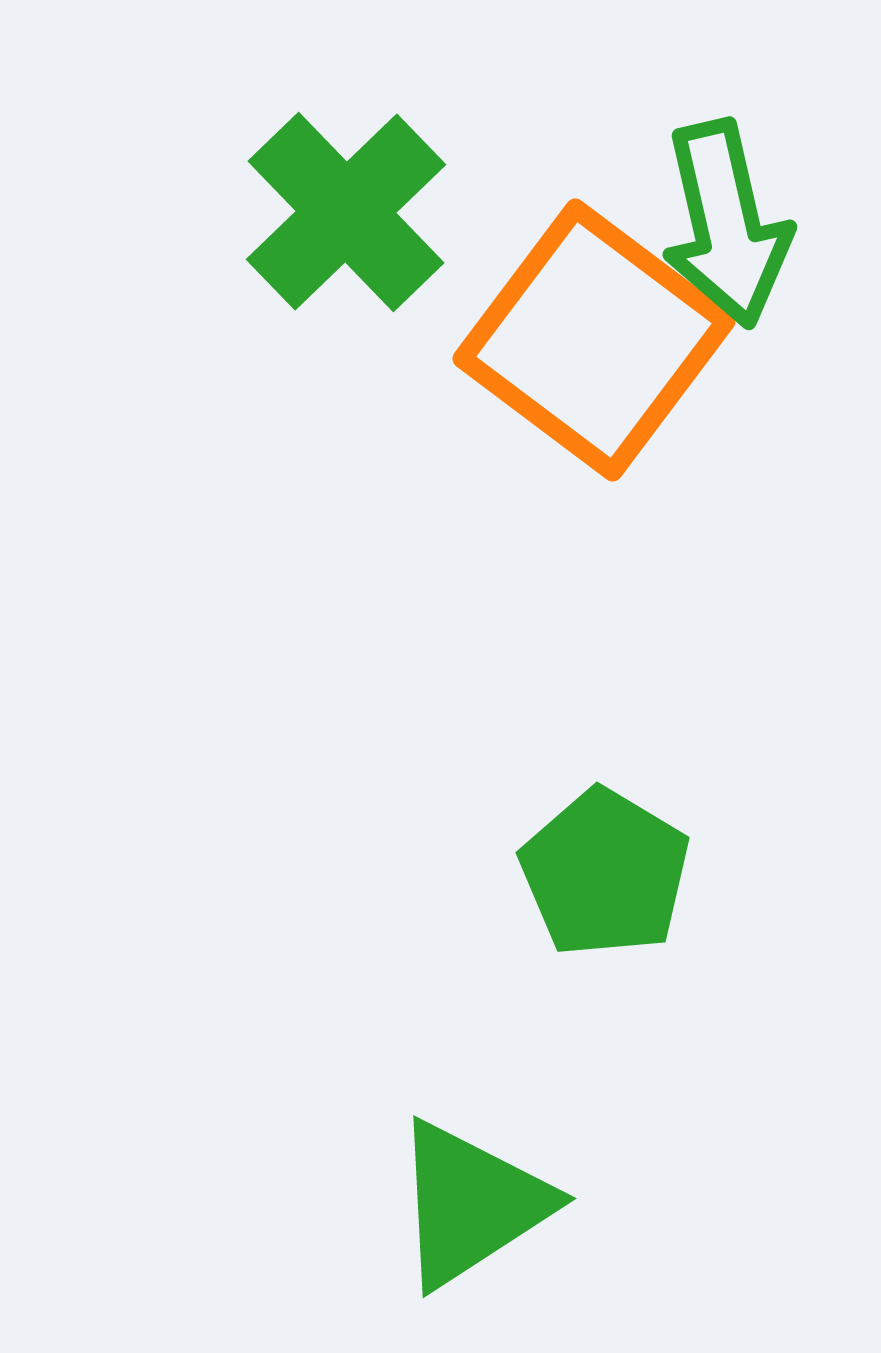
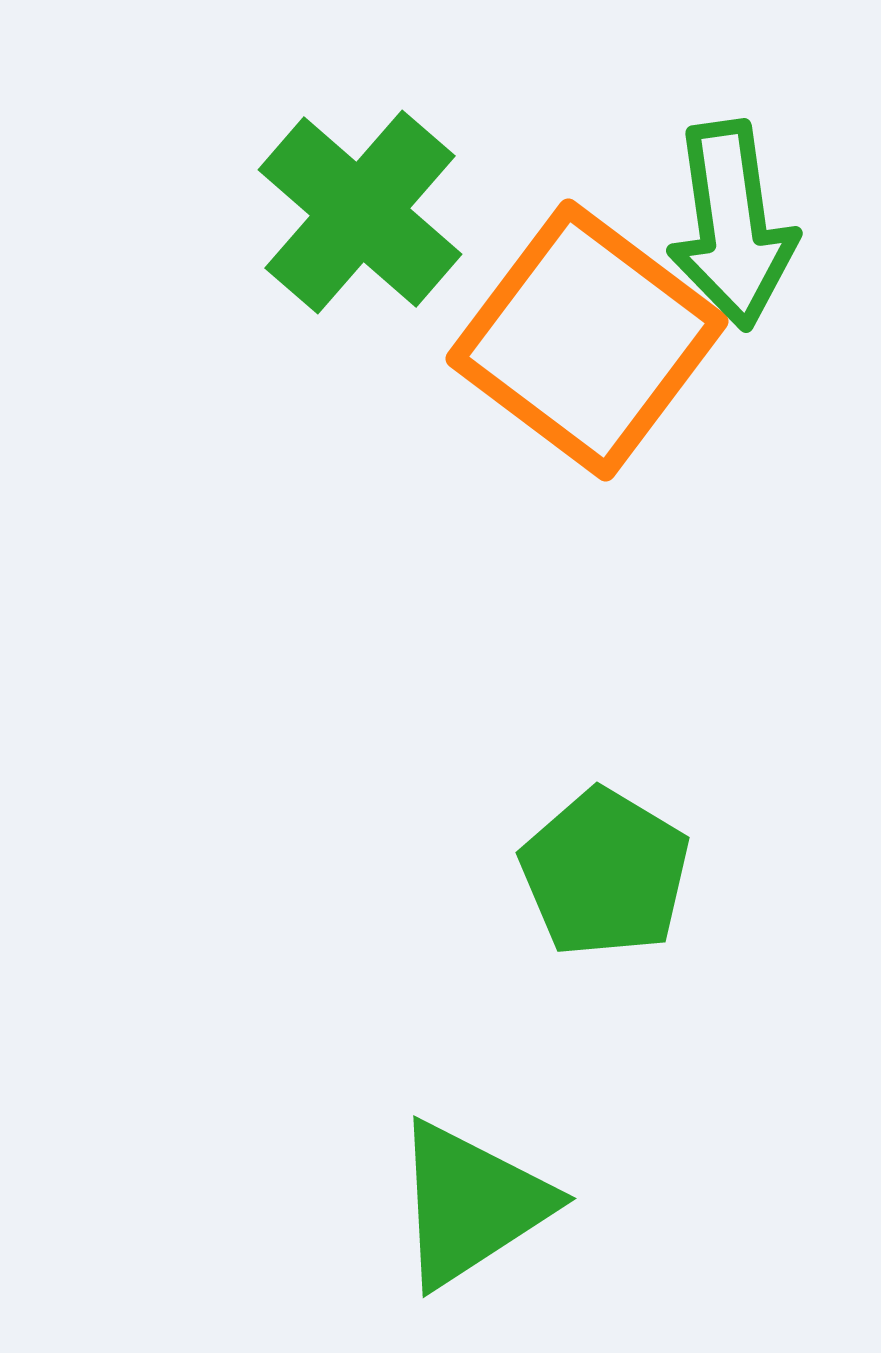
green cross: moved 14 px right; rotated 5 degrees counterclockwise
green arrow: moved 6 px right, 1 px down; rotated 5 degrees clockwise
orange square: moved 7 px left
